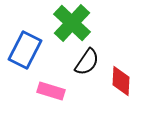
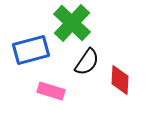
blue rectangle: moved 6 px right; rotated 48 degrees clockwise
red diamond: moved 1 px left, 1 px up
